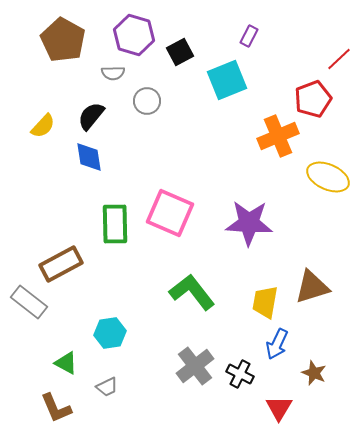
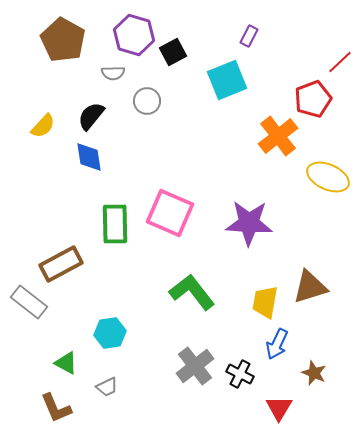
black square: moved 7 px left
red line: moved 1 px right, 3 px down
orange cross: rotated 15 degrees counterclockwise
brown triangle: moved 2 px left
